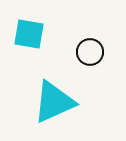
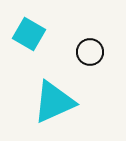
cyan square: rotated 20 degrees clockwise
